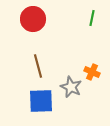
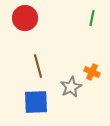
red circle: moved 8 px left, 1 px up
gray star: rotated 20 degrees clockwise
blue square: moved 5 px left, 1 px down
